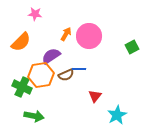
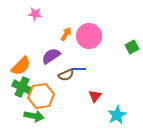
orange semicircle: moved 24 px down
orange hexagon: moved 21 px down
